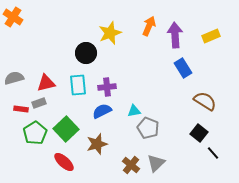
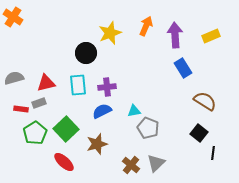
orange arrow: moved 3 px left
black line: rotated 48 degrees clockwise
